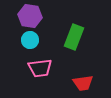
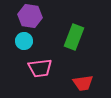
cyan circle: moved 6 px left, 1 px down
